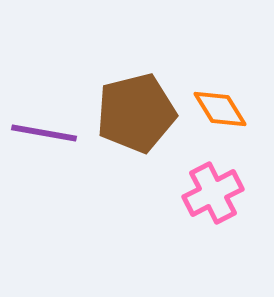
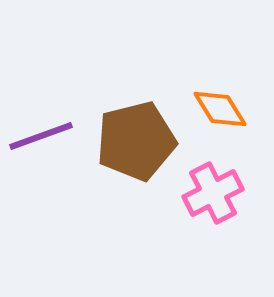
brown pentagon: moved 28 px down
purple line: moved 3 px left, 3 px down; rotated 30 degrees counterclockwise
